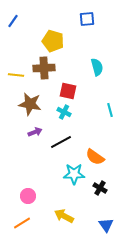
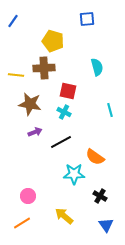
black cross: moved 8 px down
yellow arrow: rotated 12 degrees clockwise
